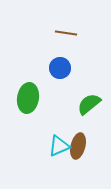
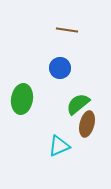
brown line: moved 1 px right, 3 px up
green ellipse: moved 6 px left, 1 px down
green semicircle: moved 11 px left
brown ellipse: moved 9 px right, 22 px up
